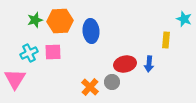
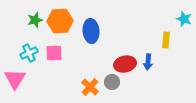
pink square: moved 1 px right, 1 px down
blue arrow: moved 1 px left, 2 px up
